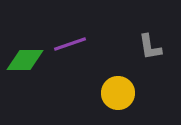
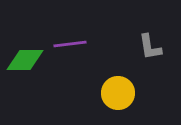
purple line: rotated 12 degrees clockwise
